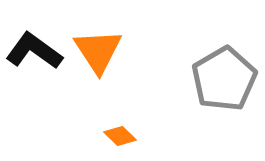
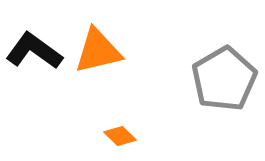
orange triangle: rotated 50 degrees clockwise
